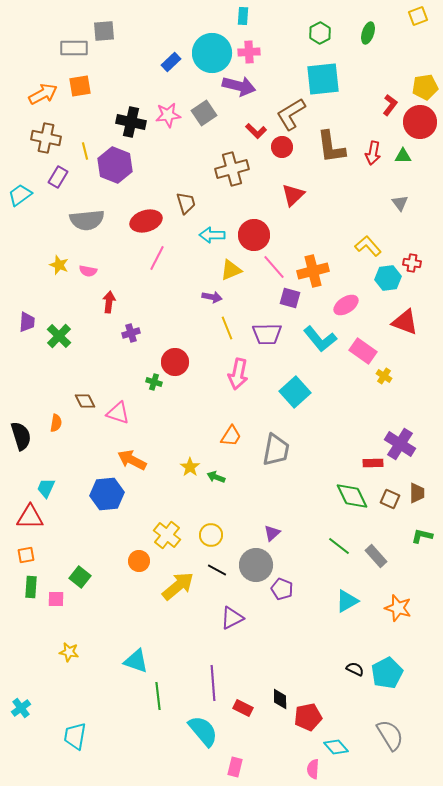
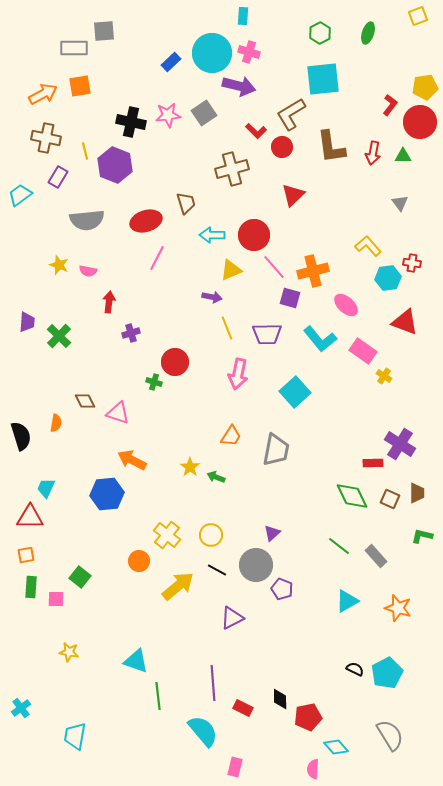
pink cross at (249, 52): rotated 20 degrees clockwise
pink ellipse at (346, 305): rotated 75 degrees clockwise
